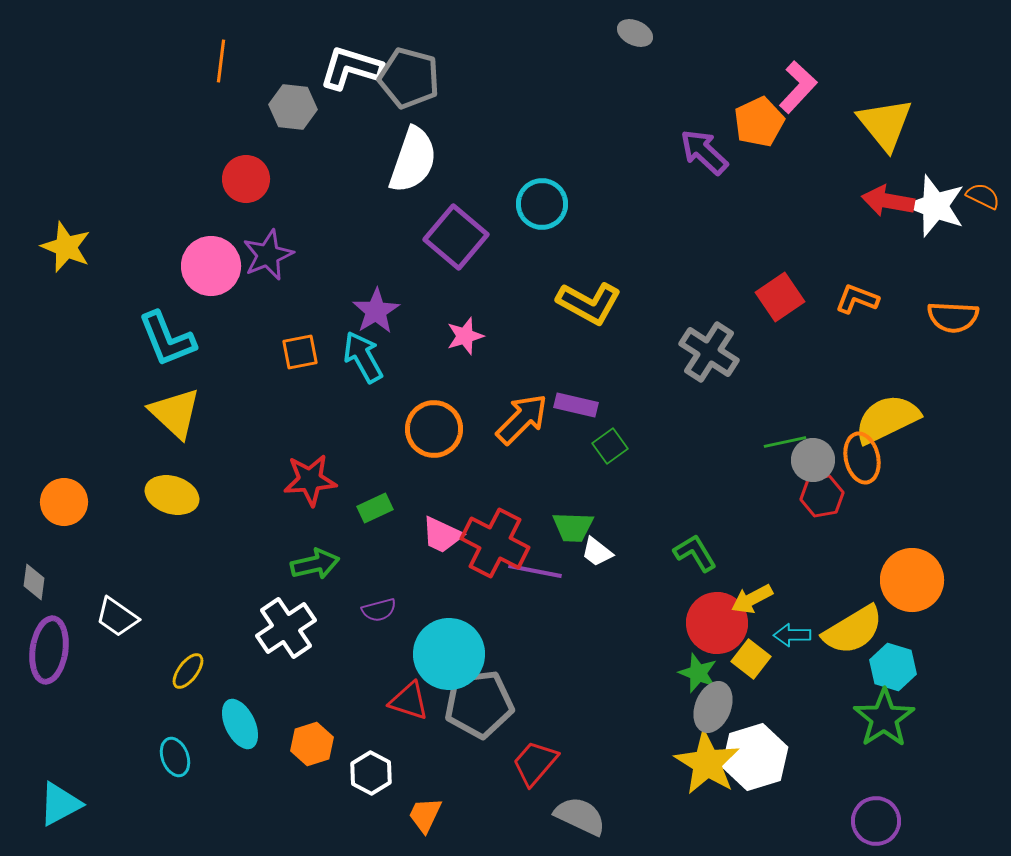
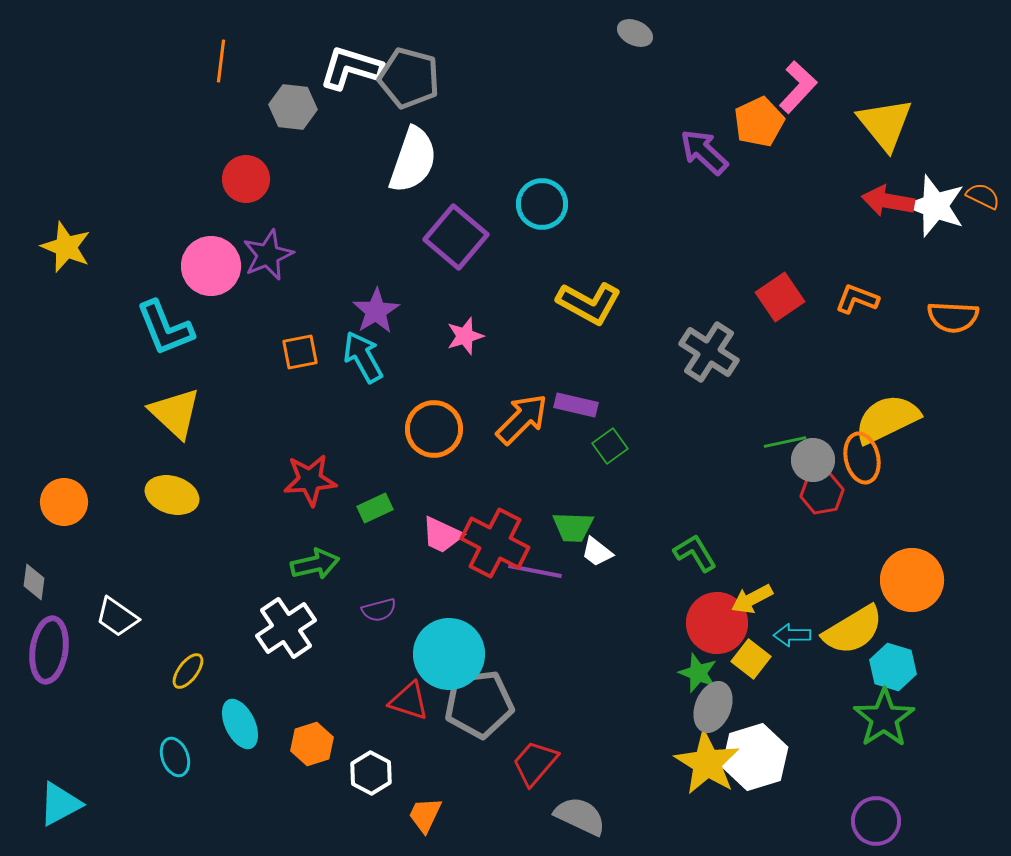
cyan L-shape at (167, 339): moved 2 px left, 11 px up
red hexagon at (822, 496): moved 3 px up
